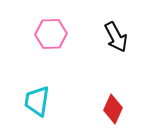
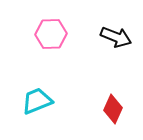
black arrow: rotated 40 degrees counterclockwise
cyan trapezoid: rotated 60 degrees clockwise
